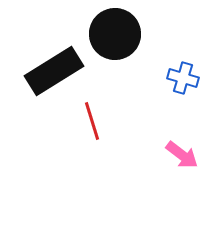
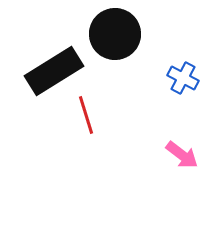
blue cross: rotated 12 degrees clockwise
red line: moved 6 px left, 6 px up
